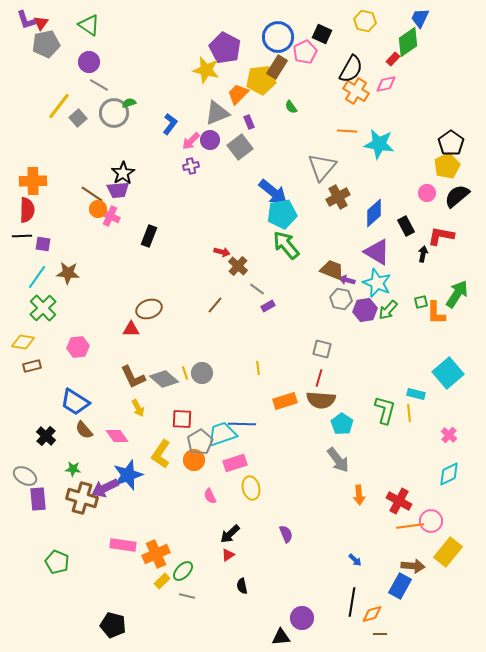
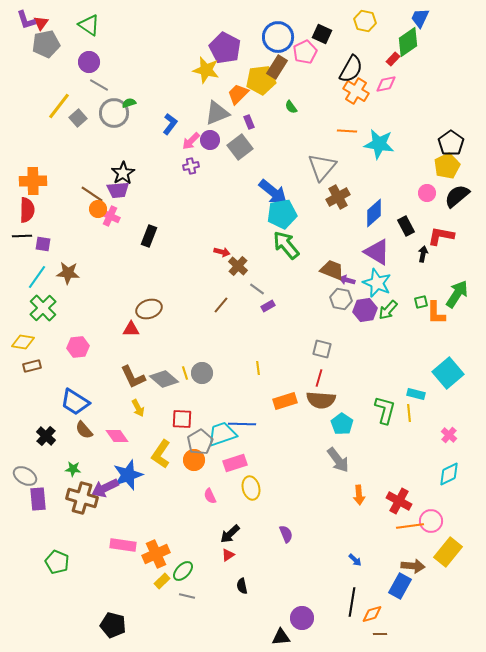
brown line at (215, 305): moved 6 px right
